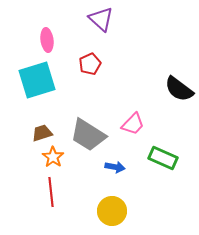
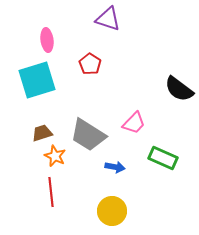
purple triangle: moved 7 px right; rotated 24 degrees counterclockwise
red pentagon: rotated 15 degrees counterclockwise
pink trapezoid: moved 1 px right, 1 px up
orange star: moved 2 px right, 1 px up; rotated 10 degrees counterclockwise
